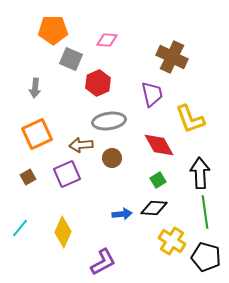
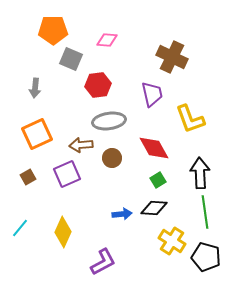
red hexagon: moved 2 px down; rotated 15 degrees clockwise
red diamond: moved 5 px left, 3 px down
